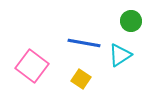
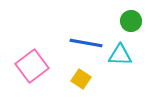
blue line: moved 2 px right
cyan triangle: rotated 35 degrees clockwise
pink square: rotated 16 degrees clockwise
